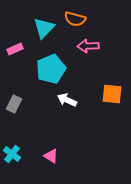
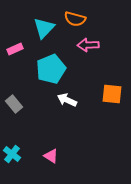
pink arrow: moved 1 px up
gray rectangle: rotated 66 degrees counterclockwise
